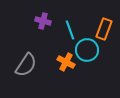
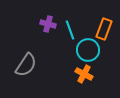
purple cross: moved 5 px right, 3 px down
cyan circle: moved 1 px right
orange cross: moved 18 px right, 12 px down
